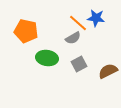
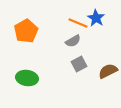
blue star: rotated 24 degrees clockwise
orange line: rotated 18 degrees counterclockwise
orange pentagon: rotated 30 degrees clockwise
gray semicircle: moved 3 px down
green ellipse: moved 20 px left, 20 px down
